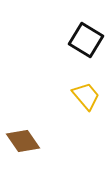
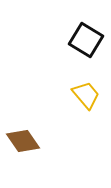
yellow trapezoid: moved 1 px up
